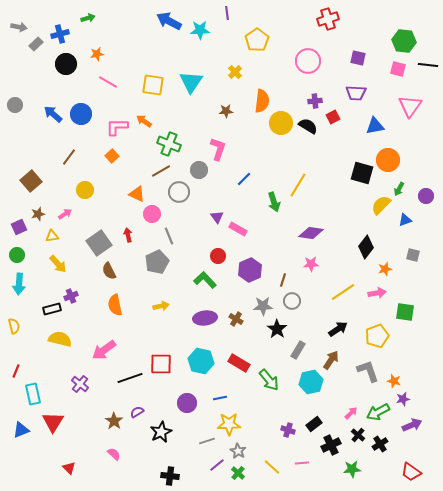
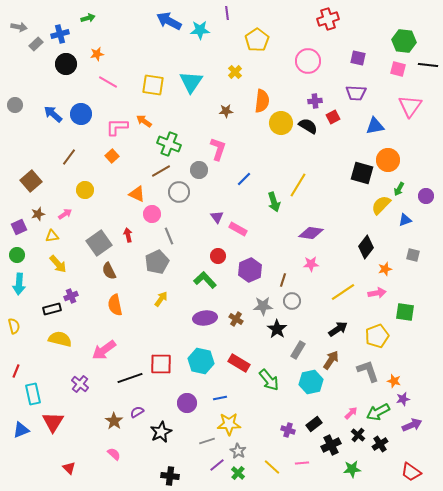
yellow arrow at (161, 306): moved 7 px up; rotated 42 degrees counterclockwise
